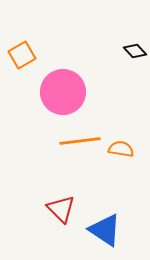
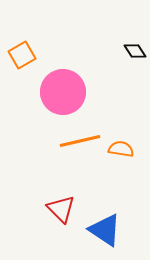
black diamond: rotated 10 degrees clockwise
orange line: rotated 6 degrees counterclockwise
